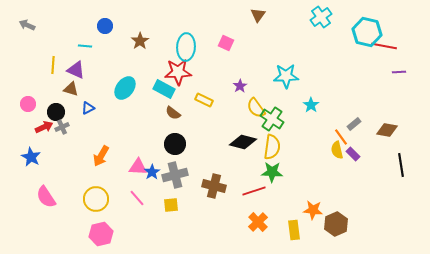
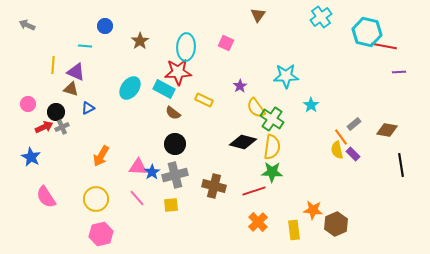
purple triangle at (76, 70): moved 2 px down
cyan ellipse at (125, 88): moved 5 px right
